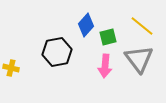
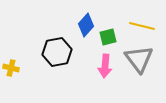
yellow line: rotated 25 degrees counterclockwise
